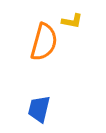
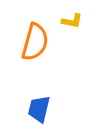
orange semicircle: moved 9 px left
